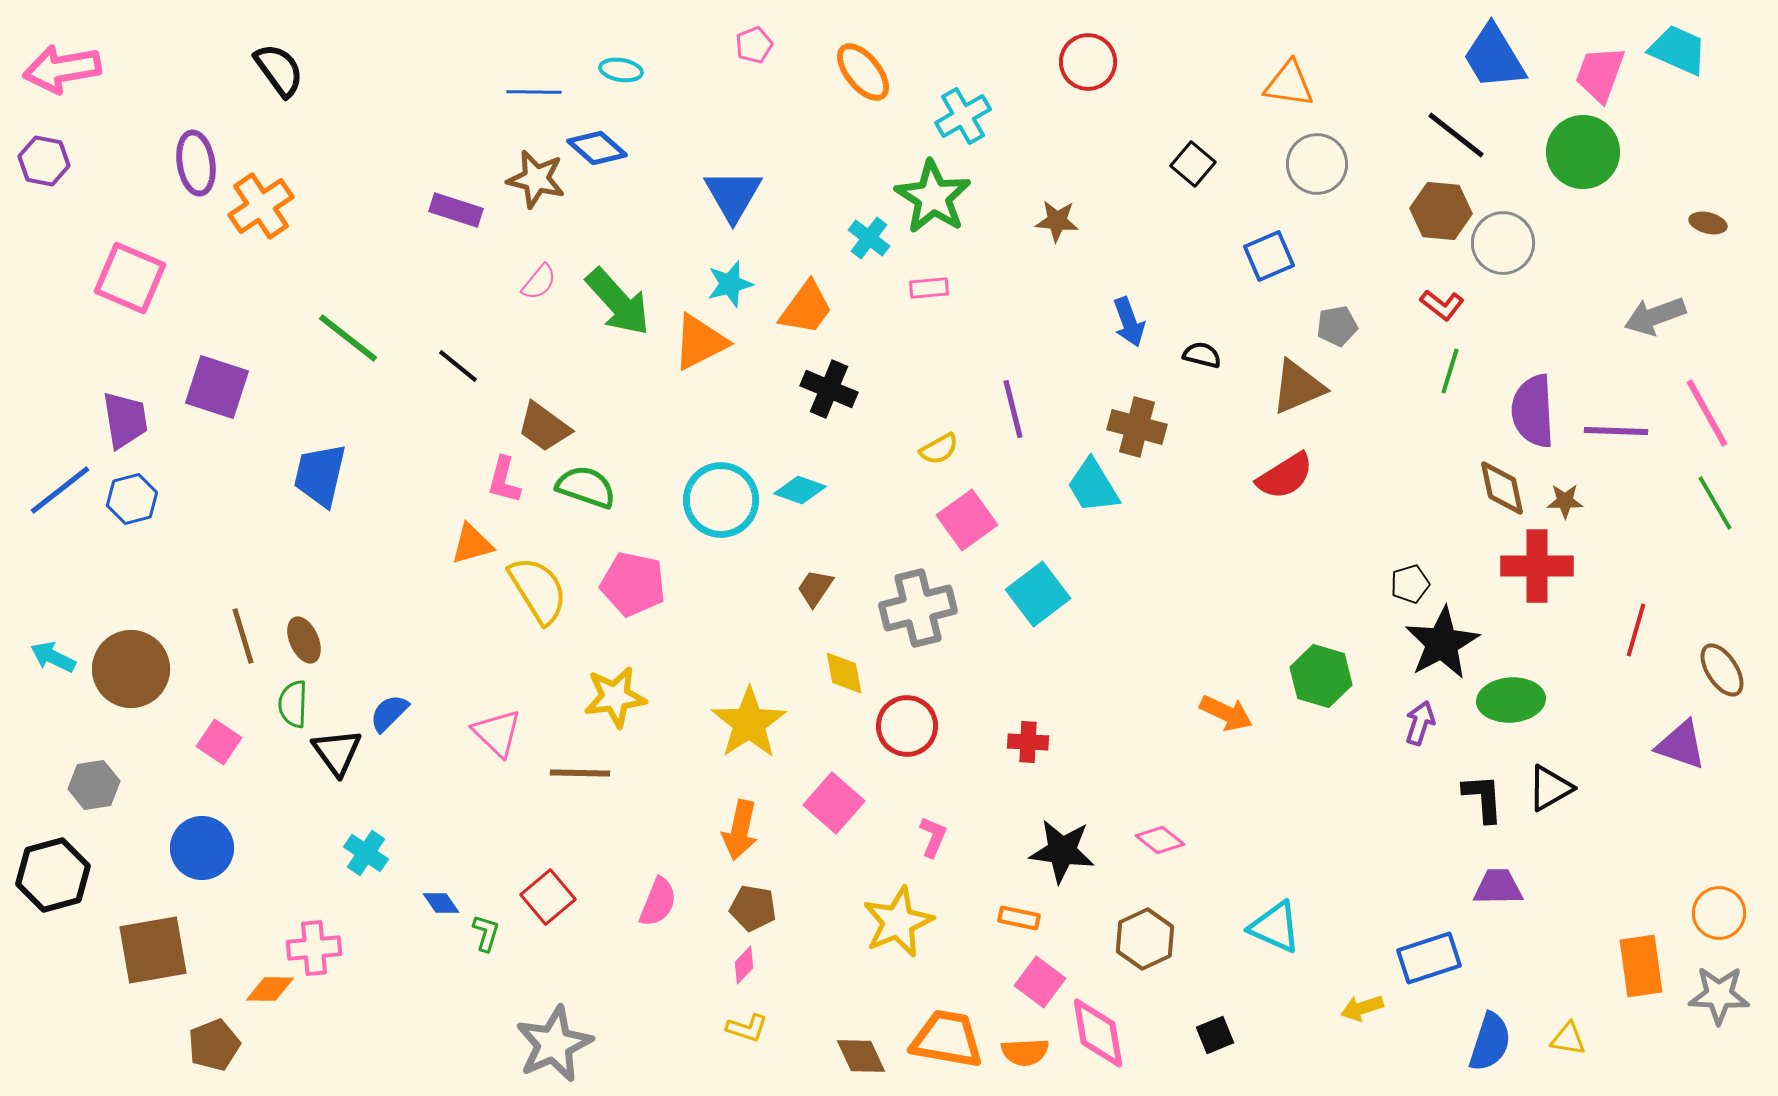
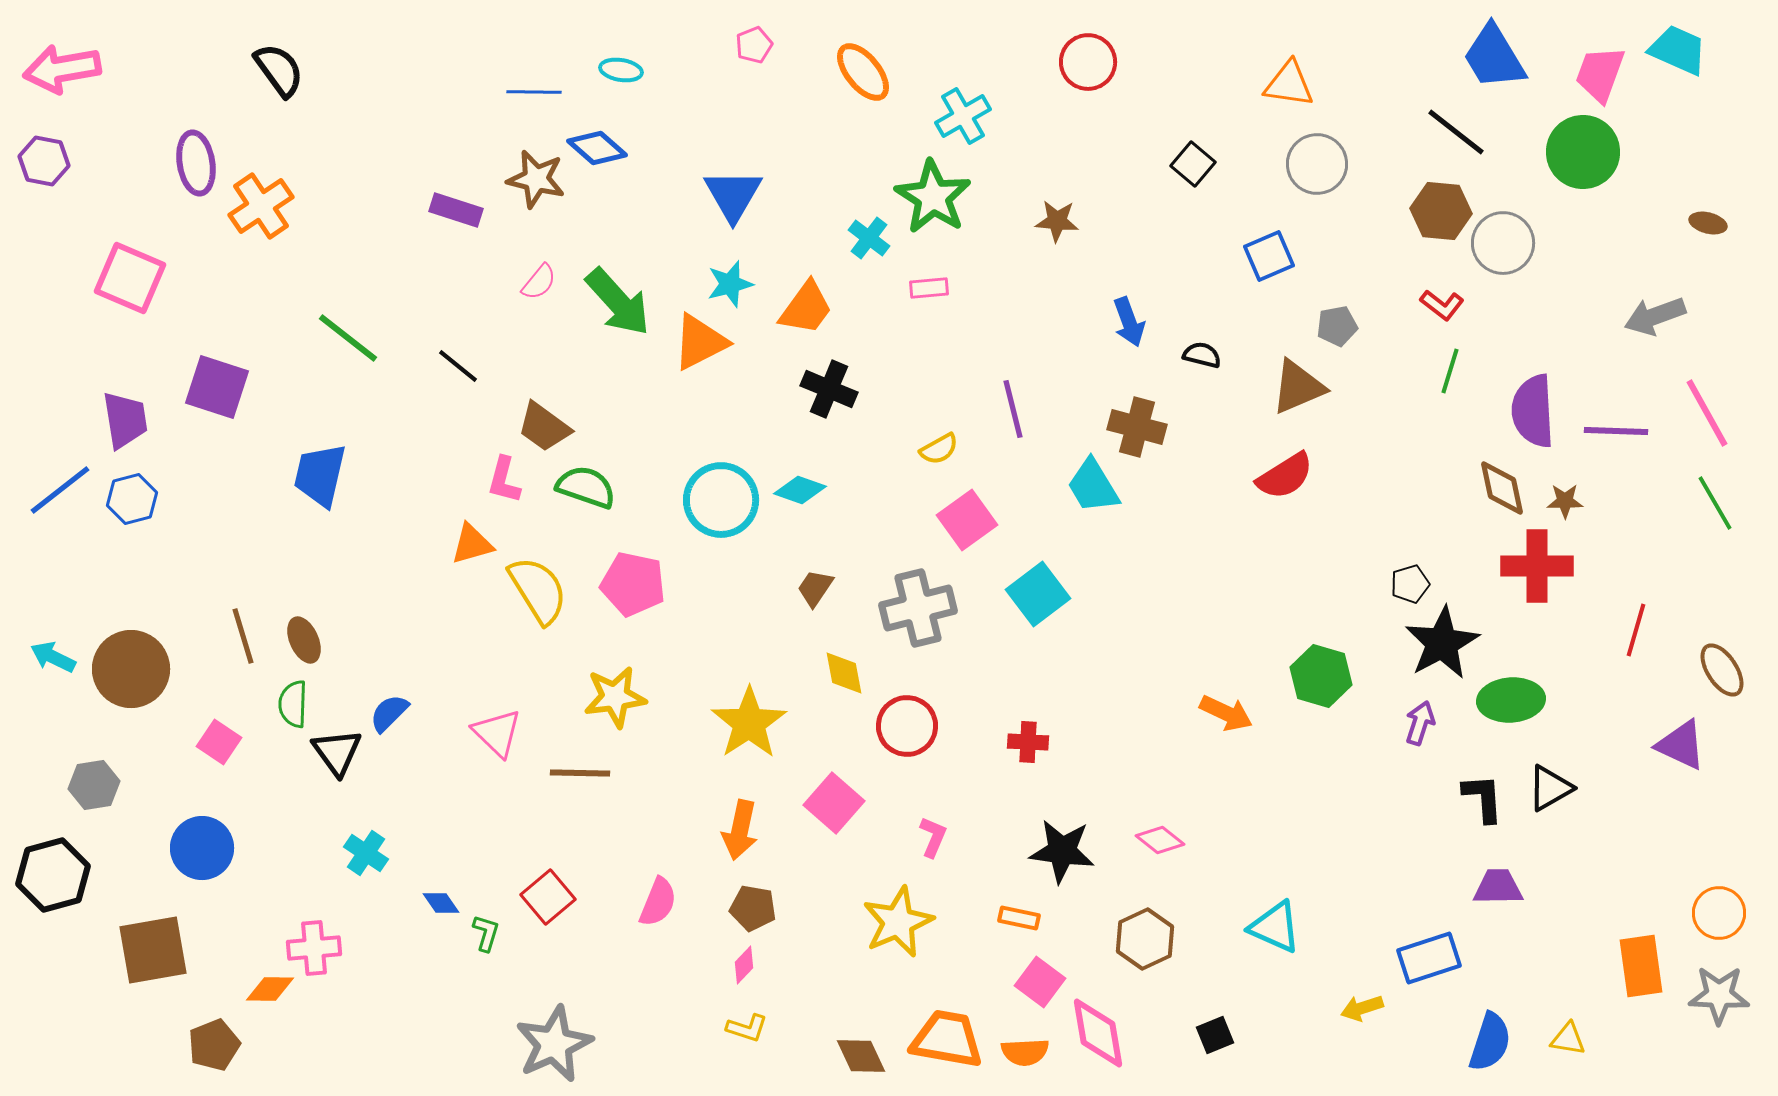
black line at (1456, 135): moved 3 px up
purple triangle at (1681, 745): rotated 6 degrees clockwise
